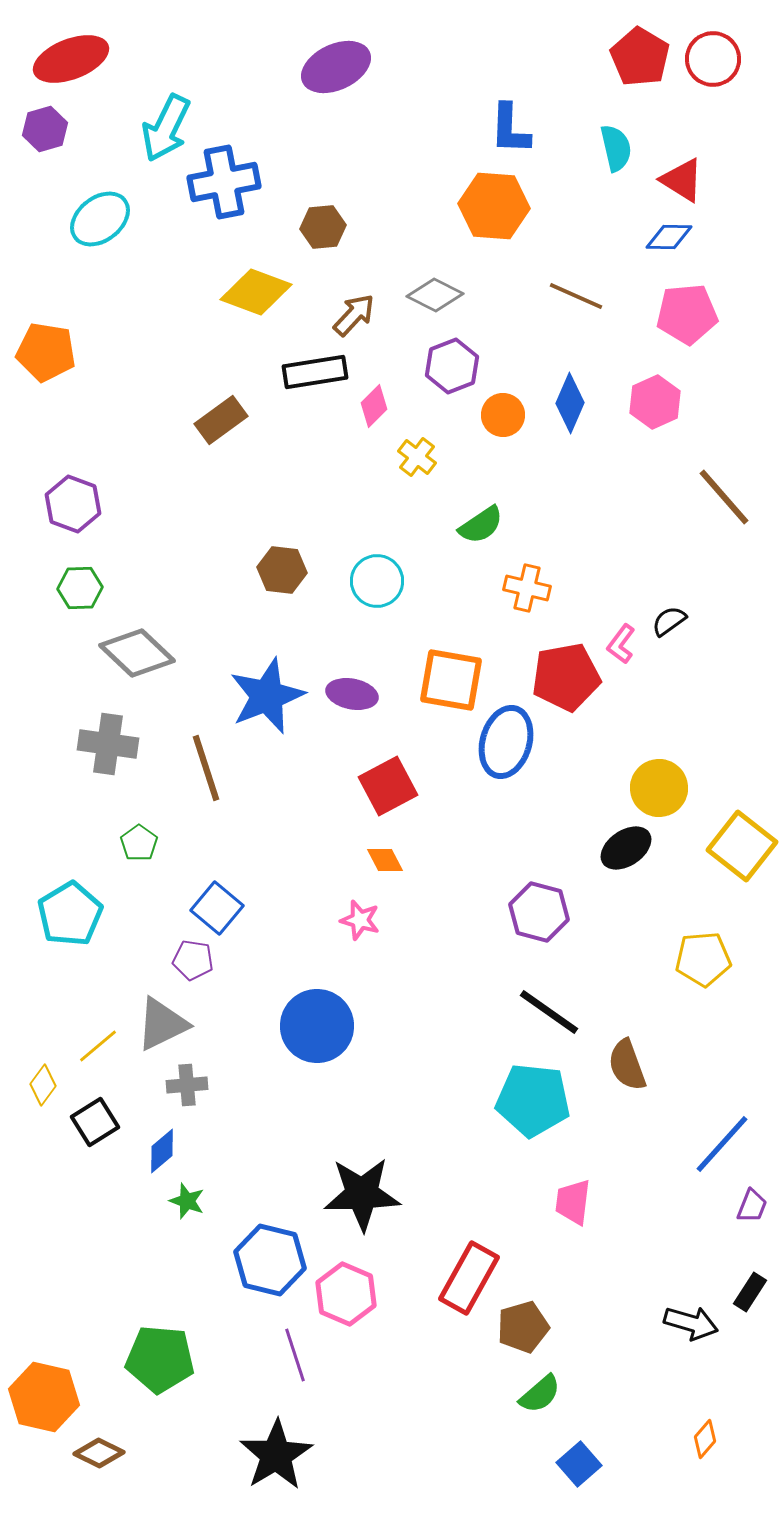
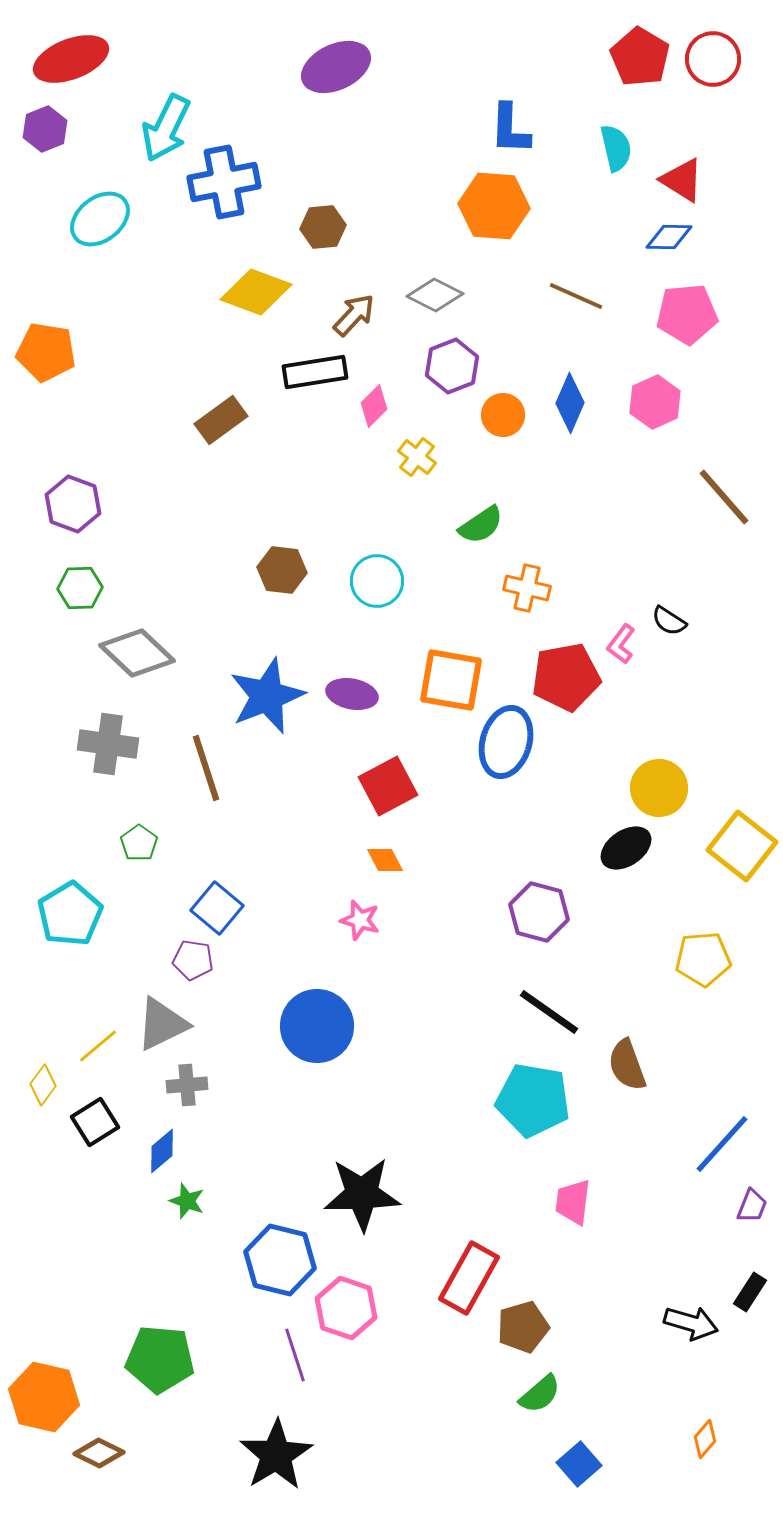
purple hexagon at (45, 129): rotated 6 degrees counterclockwise
black semicircle at (669, 621): rotated 111 degrees counterclockwise
cyan pentagon at (533, 1100): rotated 4 degrees clockwise
blue hexagon at (270, 1260): moved 10 px right
pink hexagon at (346, 1294): moved 14 px down; rotated 4 degrees counterclockwise
